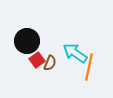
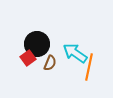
black circle: moved 10 px right, 3 px down
red square: moved 9 px left, 2 px up
